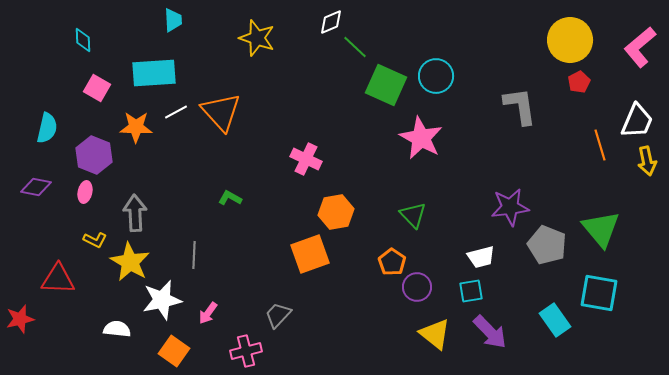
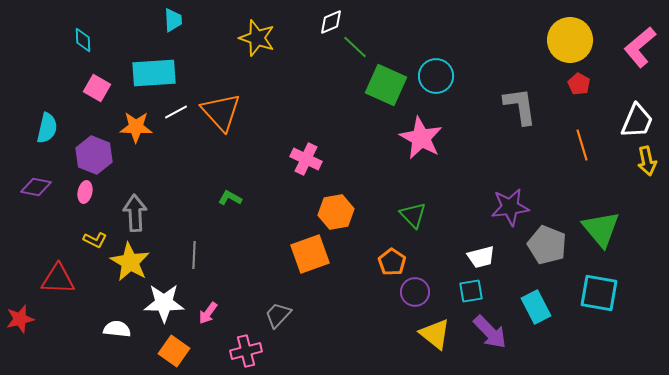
red pentagon at (579, 82): moved 2 px down; rotated 15 degrees counterclockwise
orange line at (600, 145): moved 18 px left
purple circle at (417, 287): moved 2 px left, 5 px down
white star at (162, 300): moved 2 px right, 3 px down; rotated 12 degrees clockwise
cyan rectangle at (555, 320): moved 19 px left, 13 px up; rotated 8 degrees clockwise
